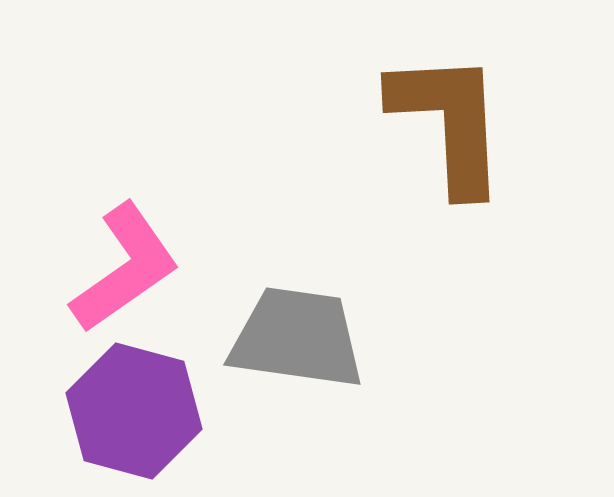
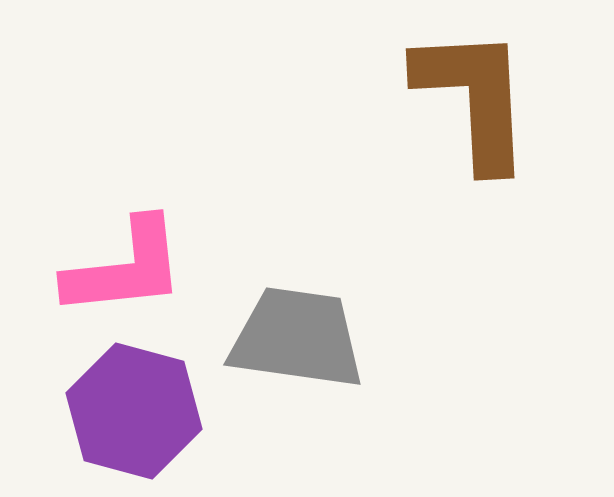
brown L-shape: moved 25 px right, 24 px up
pink L-shape: rotated 29 degrees clockwise
